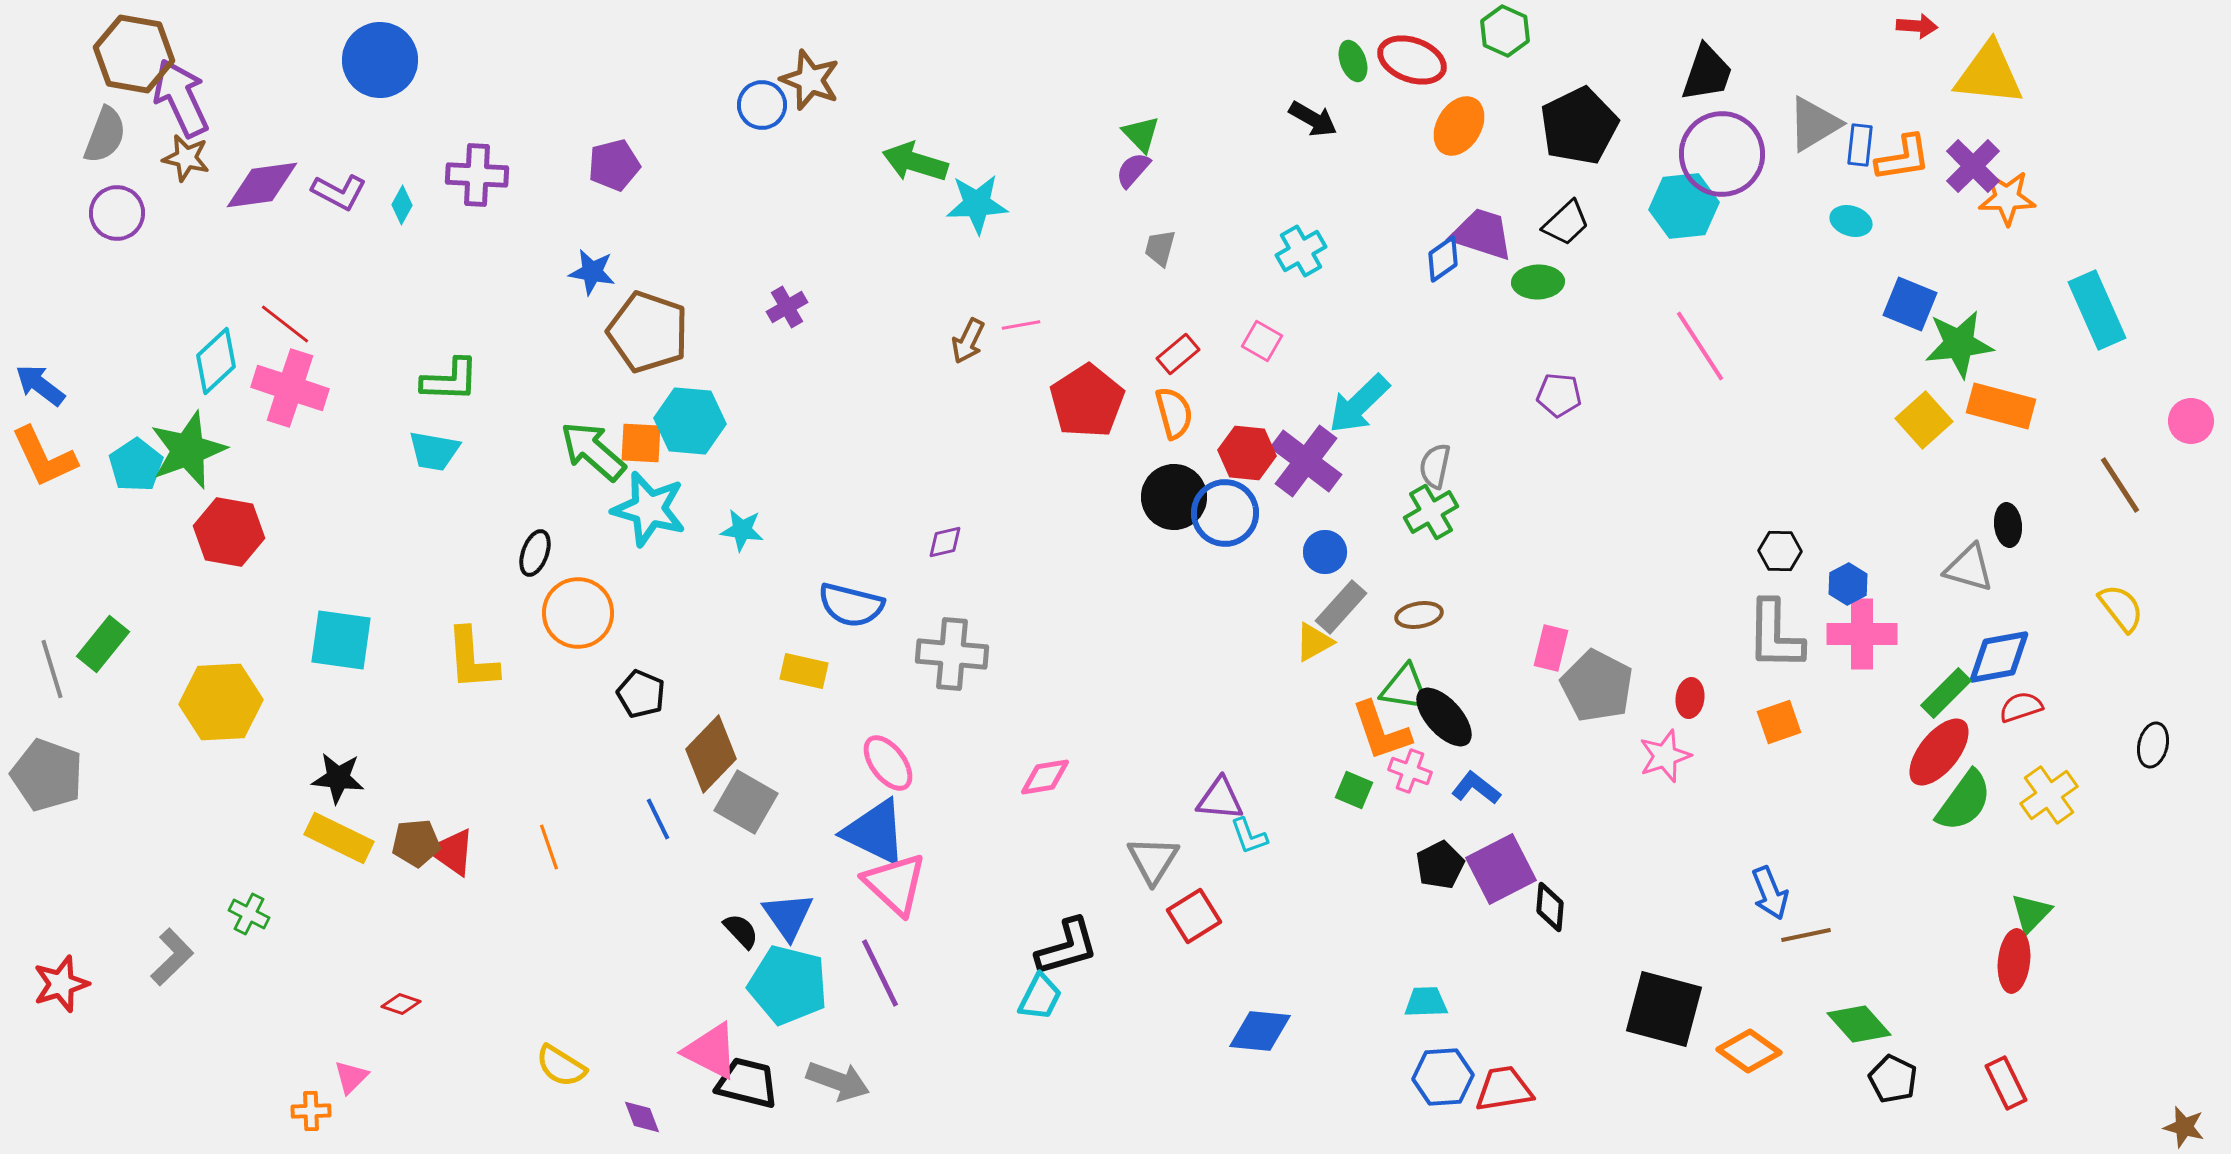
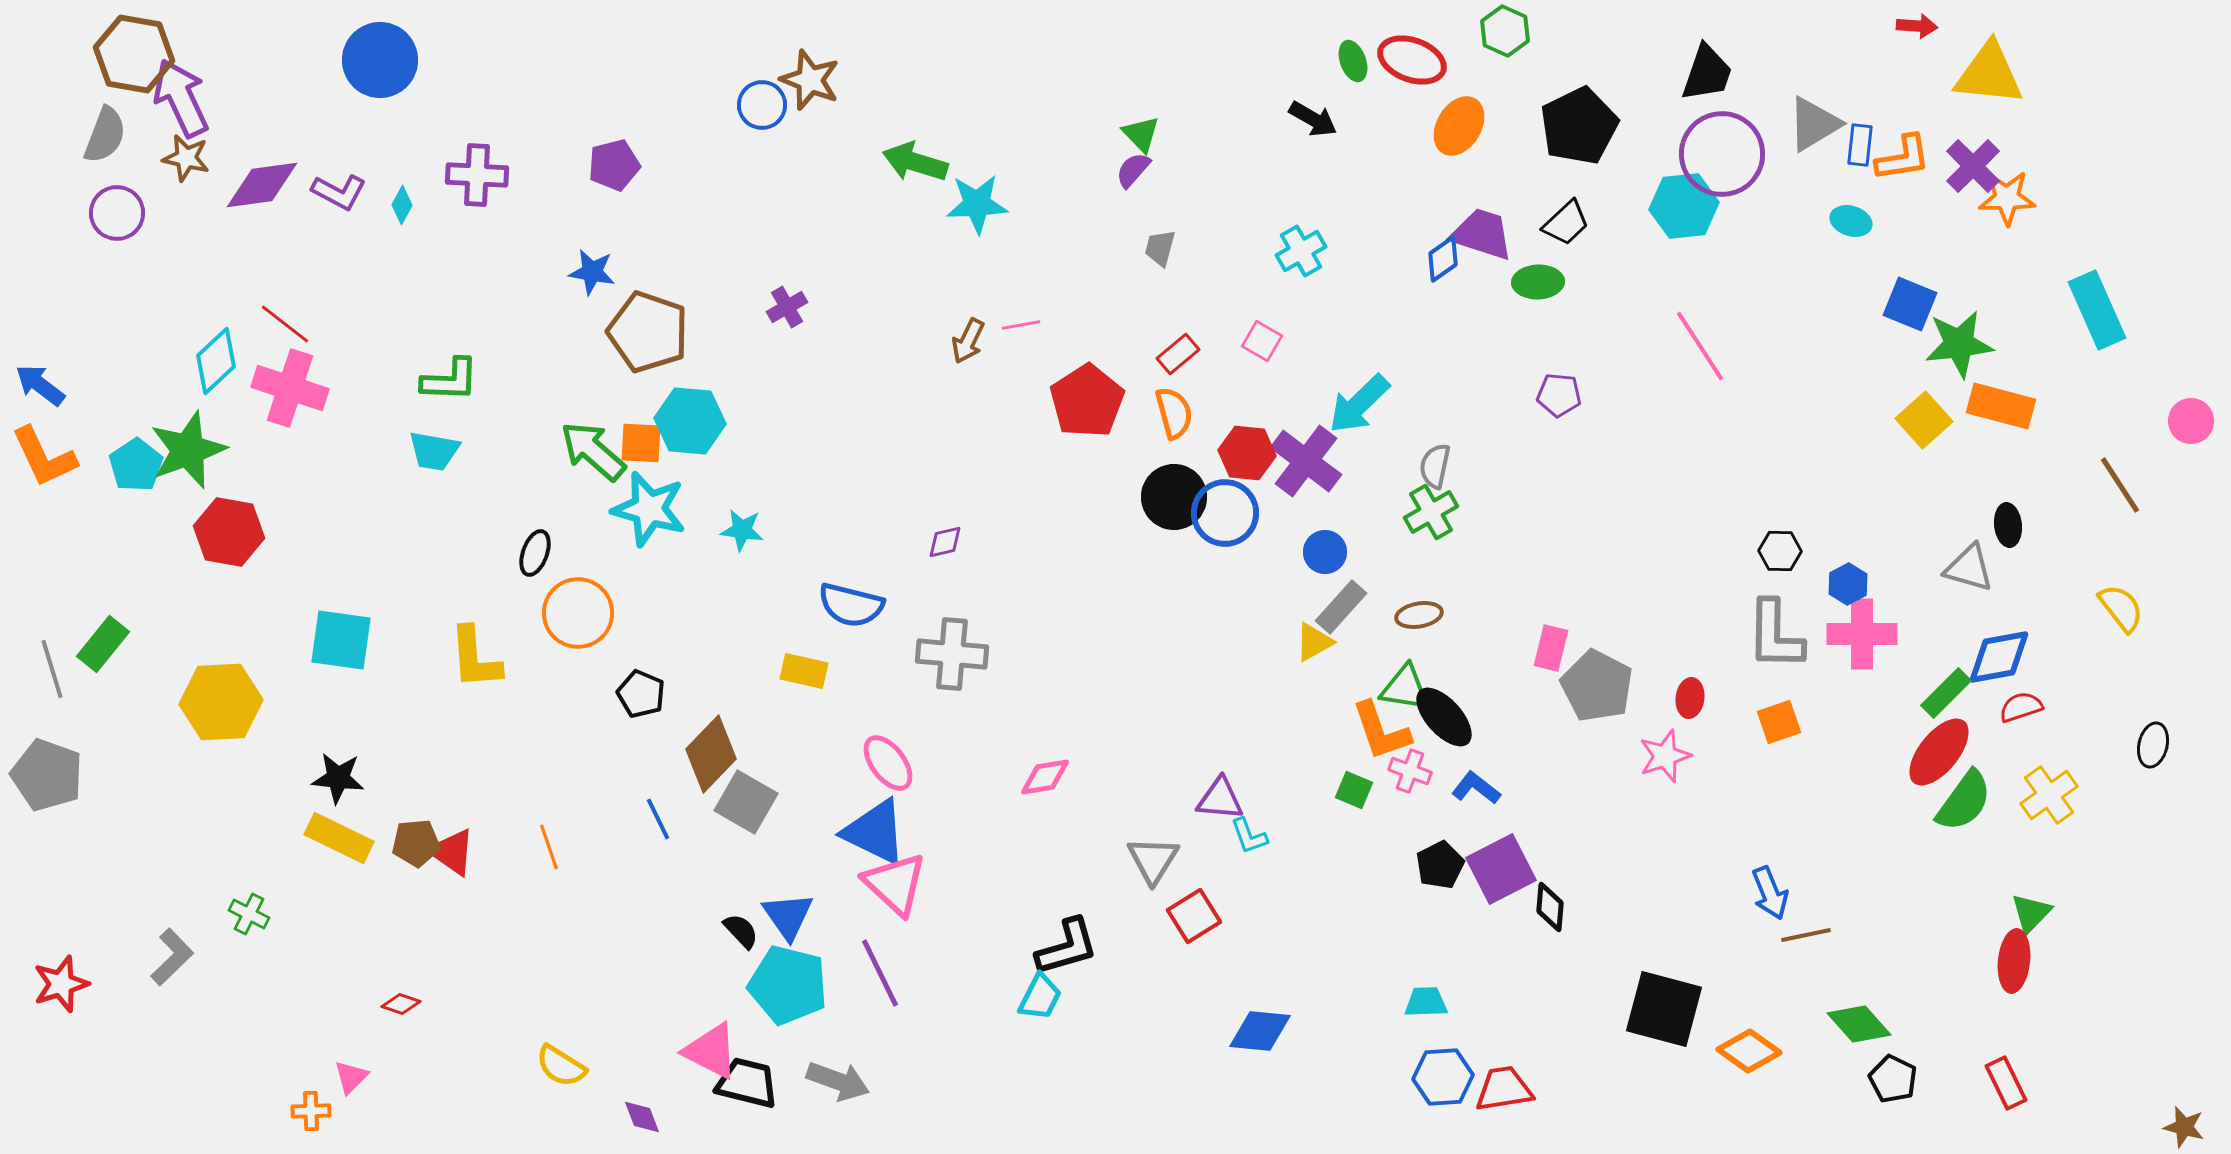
yellow L-shape at (472, 659): moved 3 px right, 1 px up
